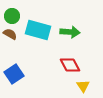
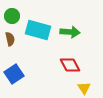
brown semicircle: moved 5 px down; rotated 48 degrees clockwise
yellow triangle: moved 1 px right, 2 px down
